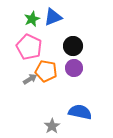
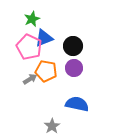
blue triangle: moved 9 px left, 21 px down
blue semicircle: moved 3 px left, 8 px up
